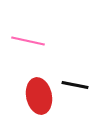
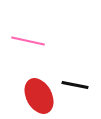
red ellipse: rotated 16 degrees counterclockwise
